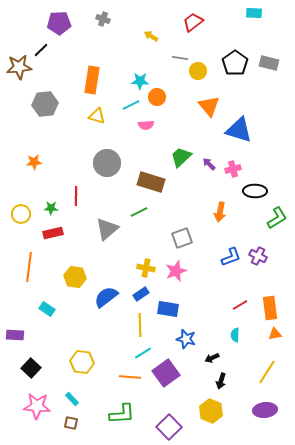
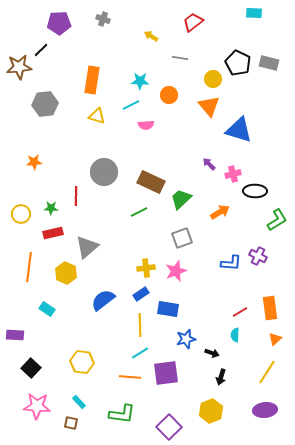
black pentagon at (235, 63): moved 3 px right; rotated 10 degrees counterclockwise
yellow circle at (198, 71): moved 15 px right, 8 px down
orange circle at (157, 97): moved 12 px right, 2 px up
green trapezoid at (181, 157): moved 42 px down
gray circle at (107, 163): moved 3 px left, 9 px down
pink cross at (233, 169): moved 5 px down
brown rectangle at (151, 182): rotated 8 degrees clockwise
orange arrow at (220, 212): rotated 132 degrees counterclockwise
green L-shape at (277, 218): moved 2 px down
gray triangle at (107, 229): moved 20 px left, 18 px down
blue L-shape at (231, 257): moved 6 px down; rotated 25 degrees clockwise
yellow cross at (146, 268): rotated 18 degrees counterclockwise
yellow hexagon at (75, 277): moved 9 px left, 4 px up; rotated 15 degrees clockwise
blue semicircle at (106, 297): moved 3 px left, 3 px down
red line at (240, 305): moved 7 px down
orange triangle at (275, 334): moved 5 px down; rotated 32 degrees counterclockwise
blue star at (186, 339): rotated 30 degrees counterclockwise
cyan line at (143, 353): moved 3 px left
black arrow at (212, 358): moved 5 px up; rotated 136 degrees counterclockwise
purple square at (166, 373): rotated 28 degrees clockwise
black arrow at (221, 381): moved 4 px up
cyan rectangle at (72, 399): moved 7 px right, 3 px down
yellow hexagon at (211, 411): rotated 15 degrees clockwise
green L-shape at (122, 414): rotated 12 degrees clockwise
